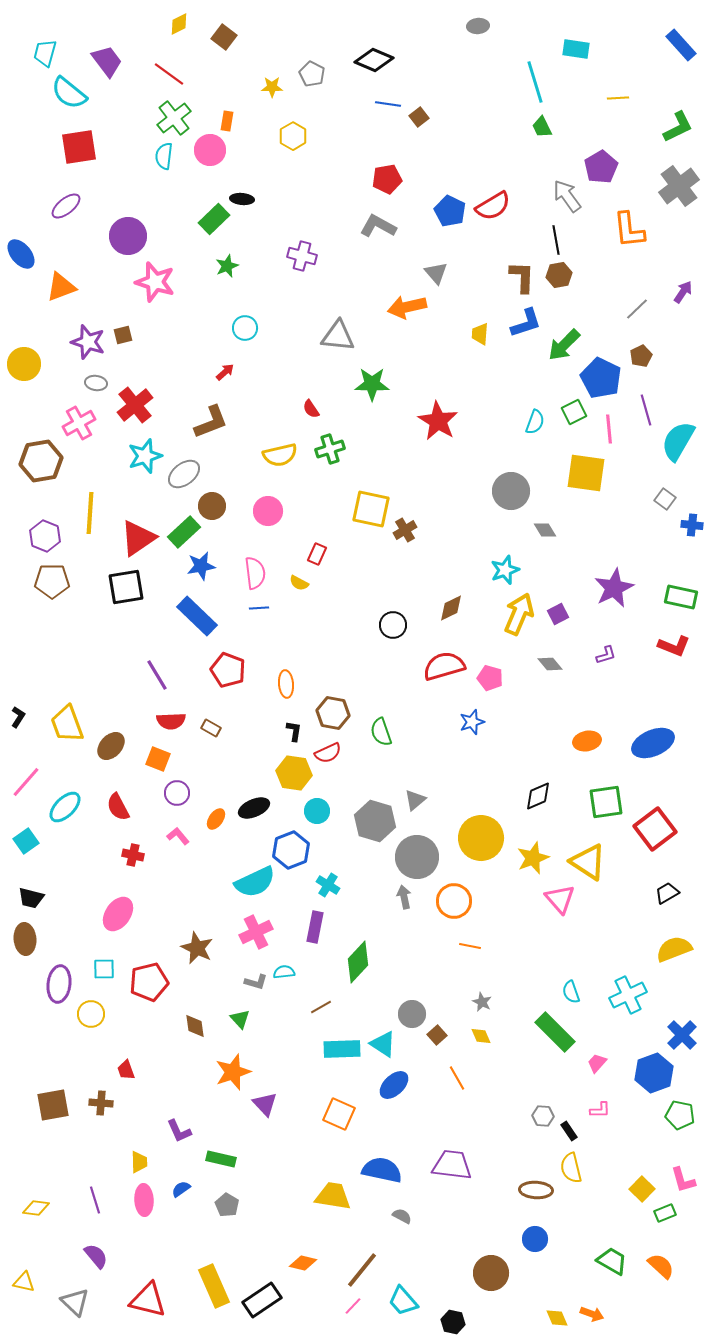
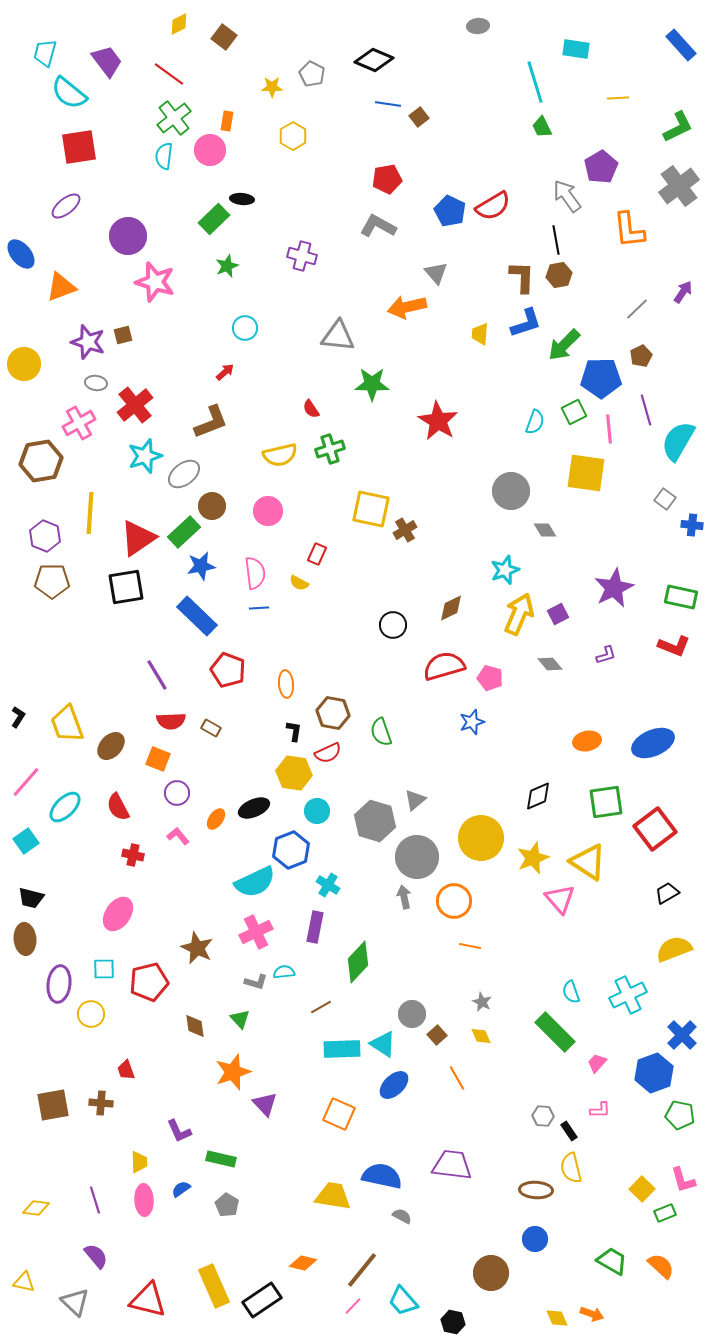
blue pentagon at (601, 378): rotated 27 degrees counterclockwise
blue semicircle at (382, 1170): moved 6 px down
